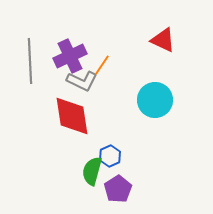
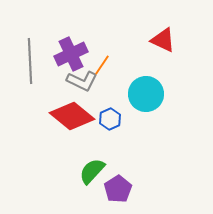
purple cross: moved 1 px right, 2 px up
cyan circle: moved 9 px left, 6 px up
red diamond: rotated 42 degrees counterclockwise
blue hexagon: moved 37 px up
green semicircle: rotated 28 degrees clockwise
